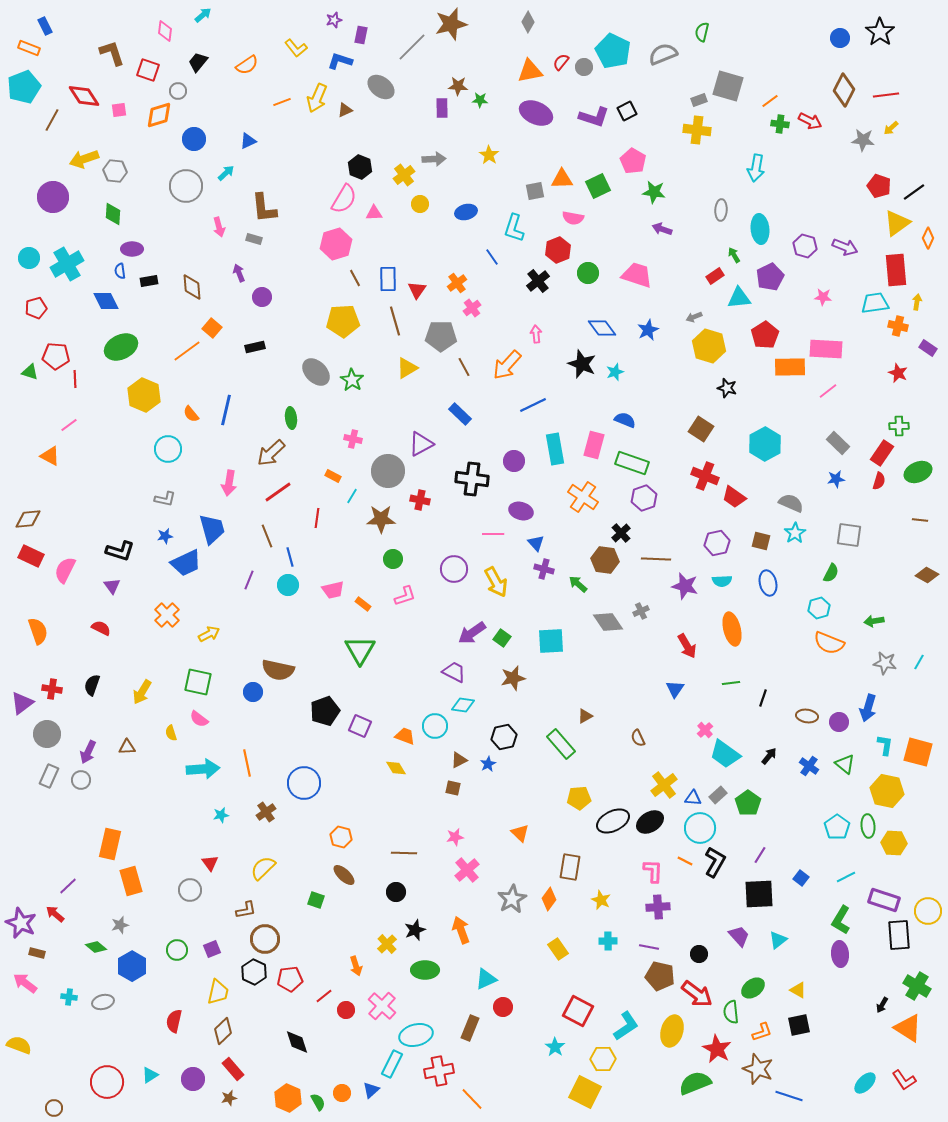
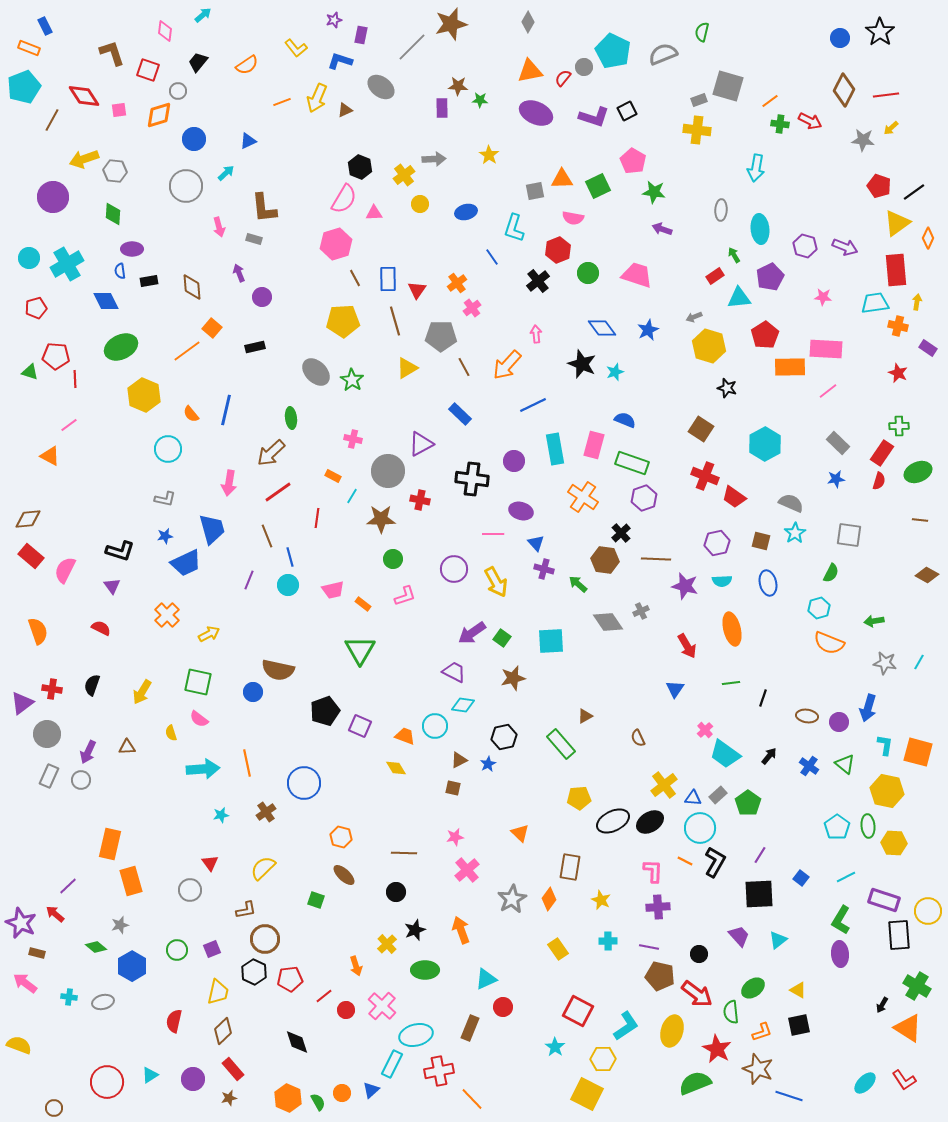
red semicircle at (561, 62): moved 2 px right, 16 px down
red rectangle at (31, 556): rotated 15 degrees clockwise
yellow square at (585, 1092): moved 2 px right, 2 px down
